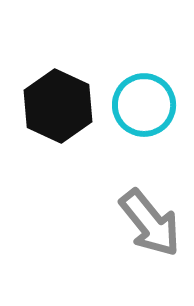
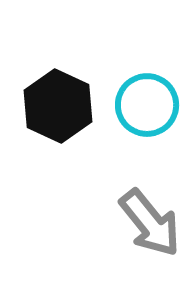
cyan circle: moved 3 px right
